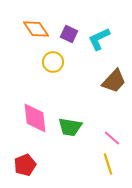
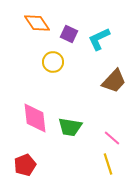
orange diamond: moved 1 px right, 6 px up
